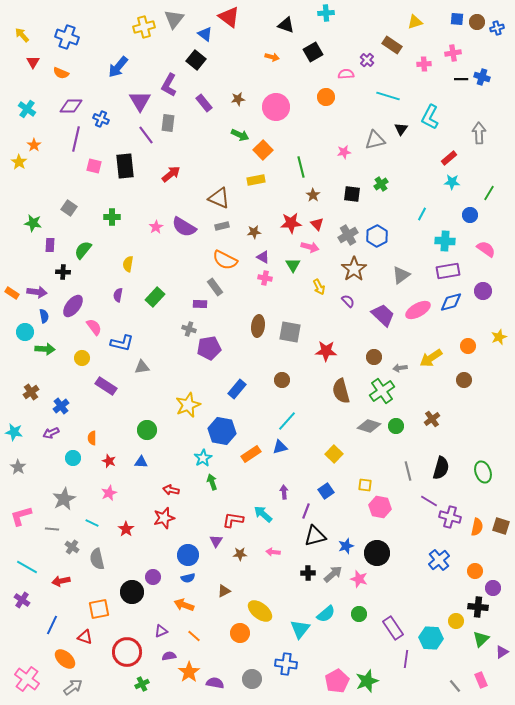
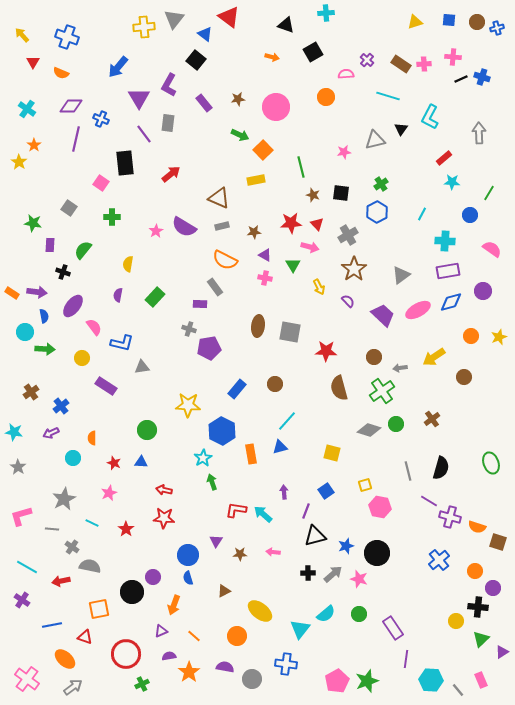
blue square at (457, 19): moved 8 px left, 1 px down
yellow cross at (144, 27): rotated 10 degrees clockwise
brown rectangle at (392, 45): moved 9 px right, 19 px down
pink cross at (453, 53): moved 4 px down; rotated 14 degrees clockwise
black line at (461, 79): rotated 24 degrees counterclockwise
purple triangle at (140, 101): moved 1 px left, 3 px up
purple line at (146, 135): moved 2 px left, 1 px up
red rectangle at (449, 158): moved 5 px left
pink square at (94, 166): moved 7 px right, 17 px down; rotated 21 degrees clockwise
black rectangle at (125, 166): moved 3 px up
black square at (352, 194): moved 11 px left, 1 px up
brown star at (313, 195): rotated 16 degrees counterclockwise
pink star at (156, 227): moved 4 px down
blue hexagon at (377, 236): moved 24 px up
pink semicircle at (486, 249): moved 6 px right
purple triangle at (263, 257): moved 2 px right, 2 px up
black cross at (63, 272): rotated 16 degrees clockwise
orange circle at (468, 346): moved 3 px right, 10 px up
yellow arrow at (431, 358): moved 3 px right, 1 px up
brown circle at (282, 380): moved 7 px left, 4 px down
brown circle at (464, 380): moved 3 px up
brown semicircle at (341, 391): moved 2 px left, 3 px up
yellow star at (188, 405): rotated 25 degrees clockwise
gray diamond at (369, 426): moved 4 px down
green circle at (396, 426): moved 2 px up
blue hexagon at (222, 431): rotated 16 degrees clockwise
orange rectangle at (251, 454): rotated 66 degrees counterclockwise
yellow square at (334, 454): moved 2 px left, 1 px up; rotated 30 degrees counterclockwise
red star at (109, 461): moved 5 px right, 2 px down
green ellipse at (483, 472): moved 8 px right, 9 px up
yellow square at (365, 485): rotated 24 degrees counterclockwise
red arrow at (171, 490): moved 7 px left
red star at (164, 518): rotated 20 degrees clockwise
red L-shape at (233, 520): moved 3 px right, 10 px up
brown square at (501, 526): moved 3 px left, 16 px down
orange semicircle at (477, 527): rotated 96 degrees clockwise
gray semicircle at (97, 559): moved 7 px left, 7 px down; rotated 115 degrees clockwise
blue semicircle at (188, 578): rotated 88 degrees clockwise
orange arrow at (184, 605): moved 10 px left; rotated 90 degrees counterclockwise
blue line at (52, 625): rotated 54 degrees clockwise
orange circle at (240, 633): moved 3 px left, 3 px down
cyan hexagon at (431, 638): moved 42 px down
red circle at (127, 652): moved 1 px left, 2 px down
purple semicircle at (215, 683): moved 10 px right, 16 px up
gray line at (455, 686): moved 3 px right, 4 px down
